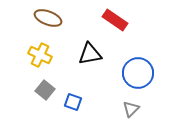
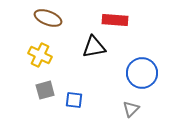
red rectangle: rotated 30 degrees counterclockwise
black triangle: moved 4 px right, 7 px up
blue circle: moved 4 px right
gray square: rotated 36 degrees clockwise
blue square: moved 1 px right, 2 px up; rotated 12 degrees counterclockwise
